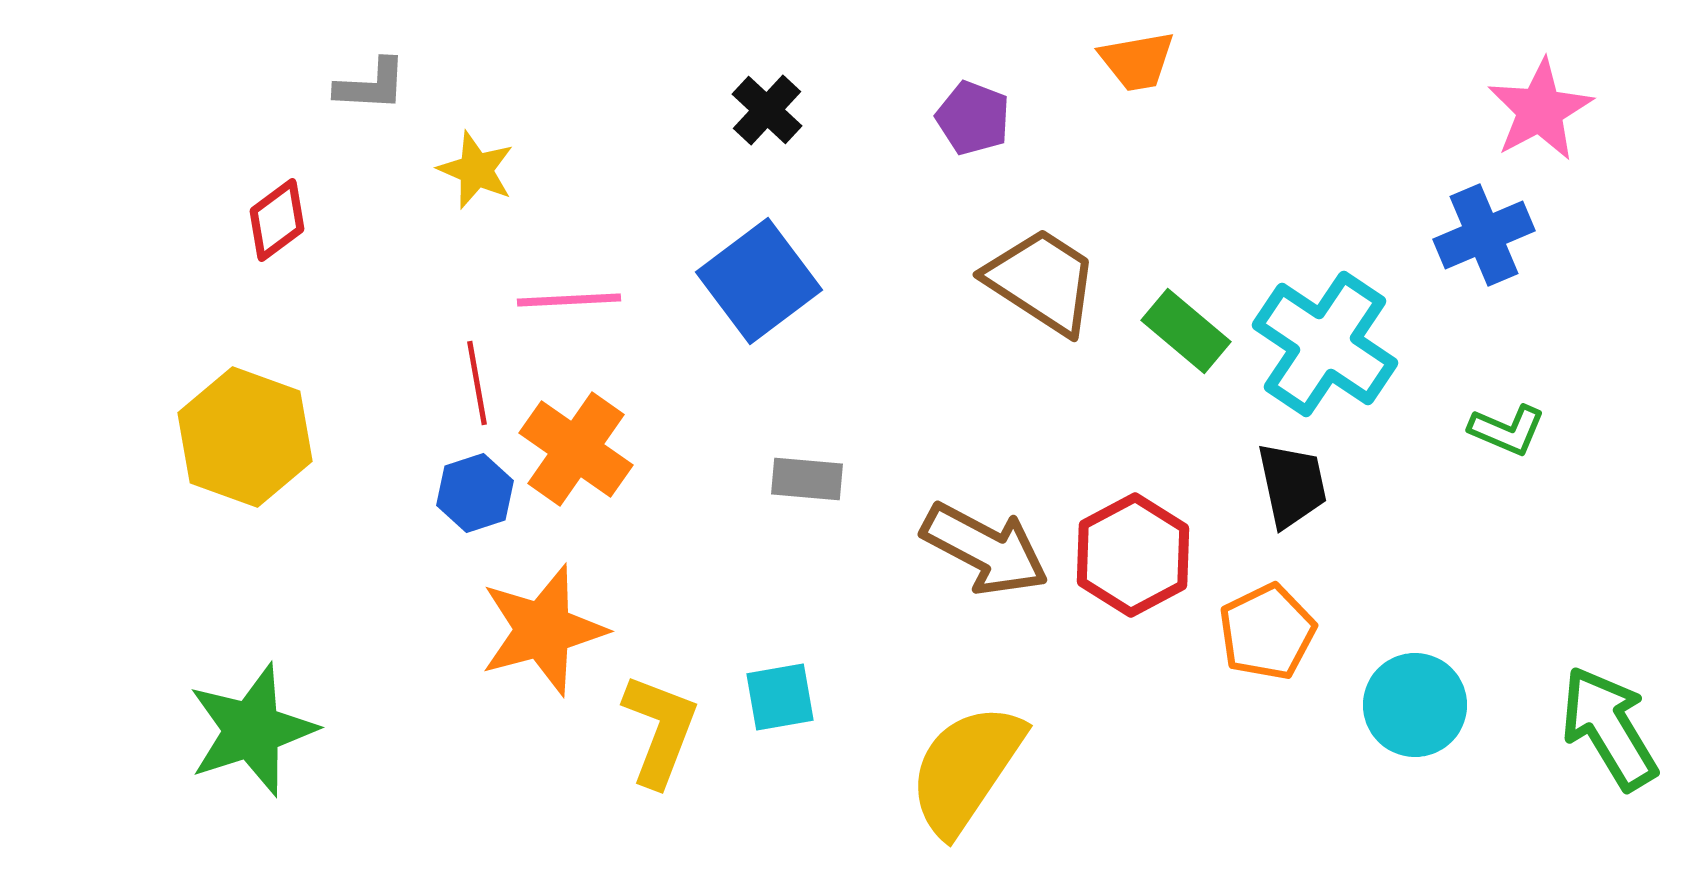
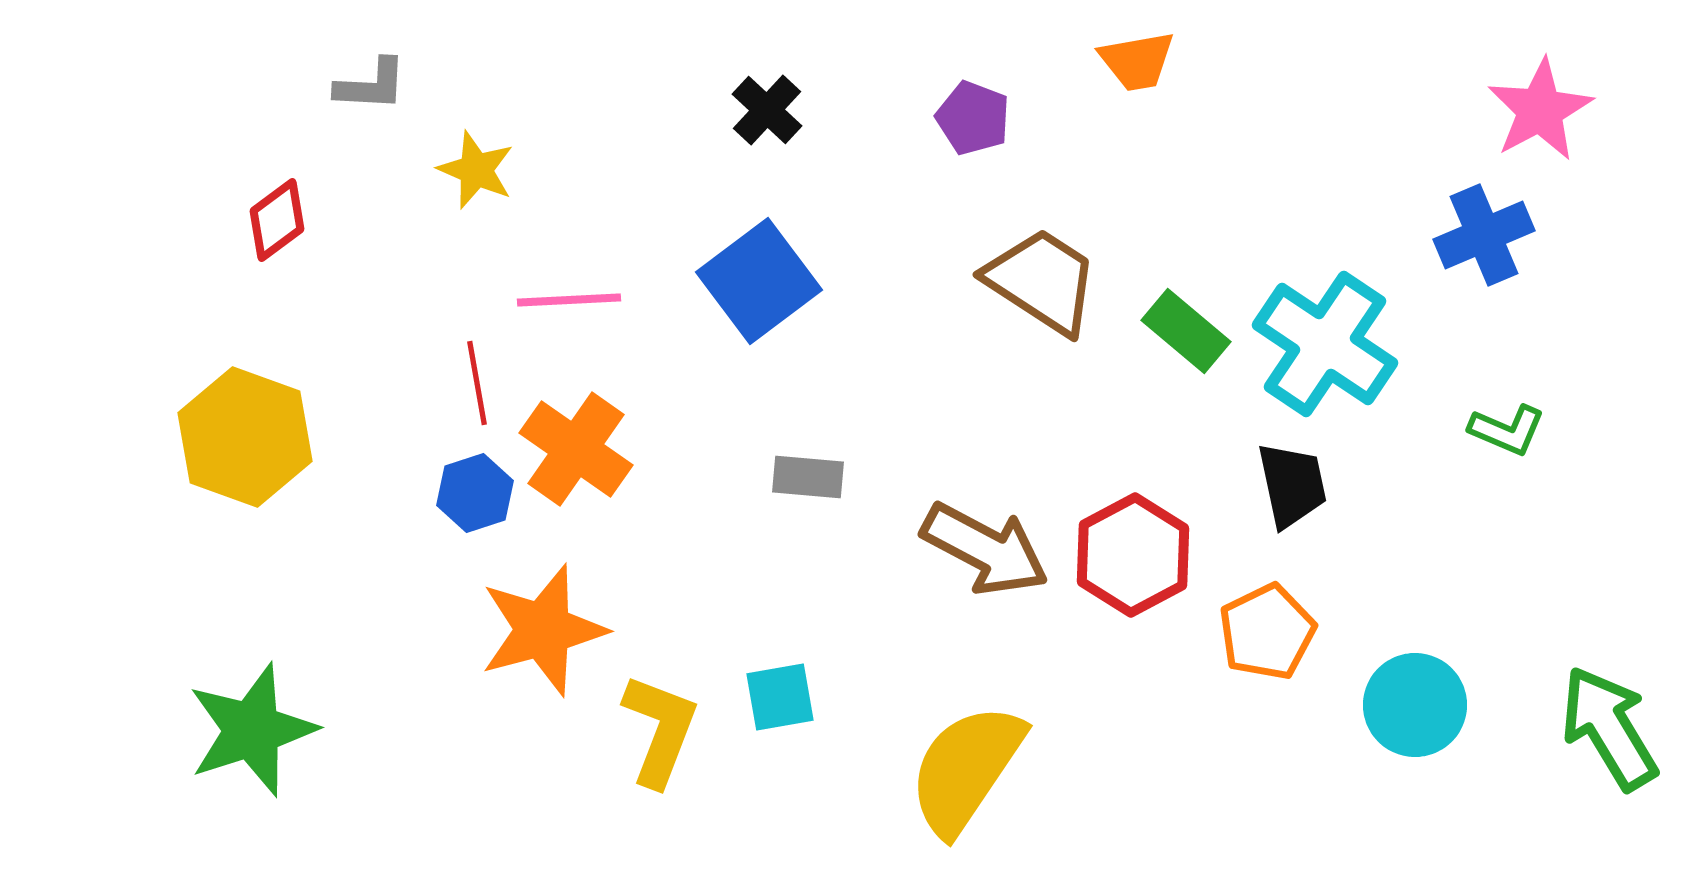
gray rectangle: moved 1 px right, 2 px up
